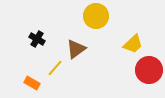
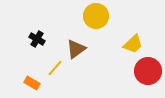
red circle: moved 1 px left, 1 px down
